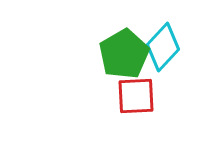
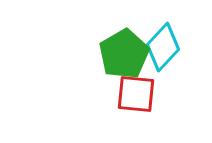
red square: moved 2 px up; rotated 9 degrees clockwise
